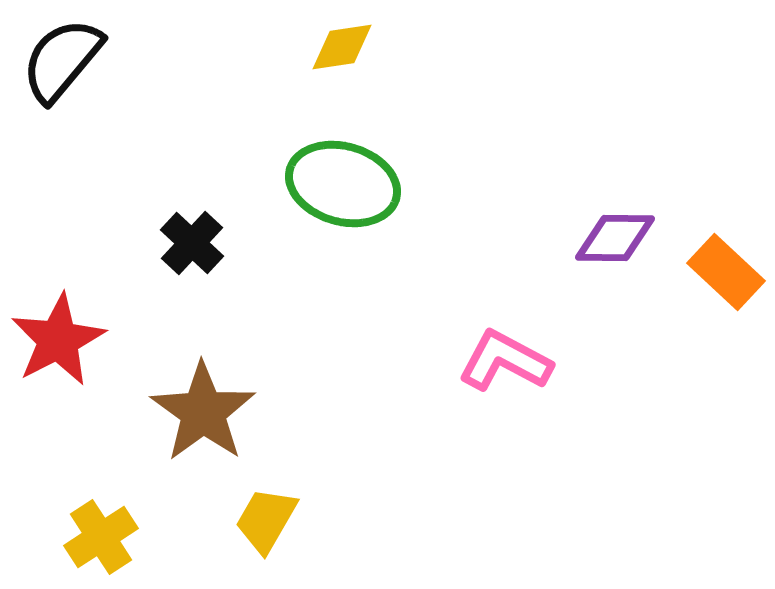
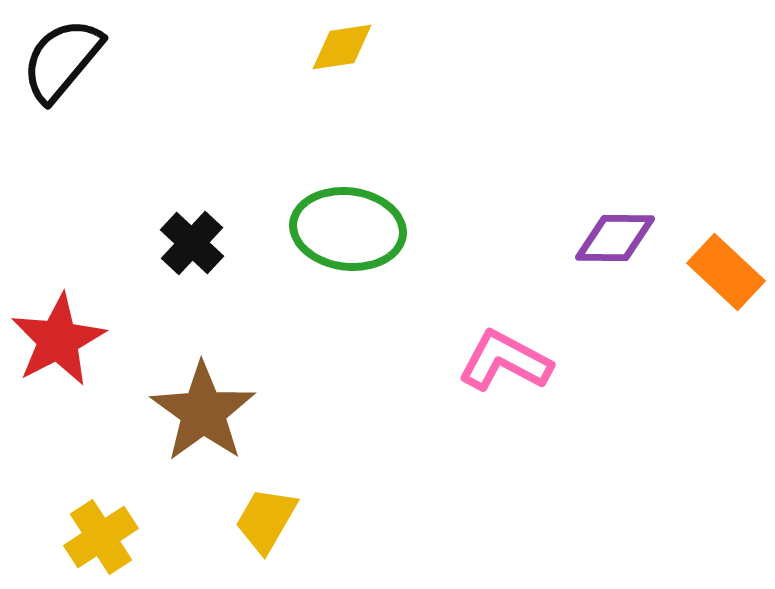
green ellipse: moved 5 px right, 45 px down; rotated 9 degrees counterclockwise
